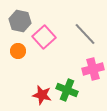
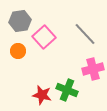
gray hexagon: rotated 20 degrees counterclockwise
